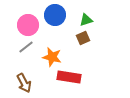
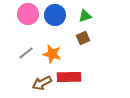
green triangle: moved 1 px left, 4 px up
pink circle: moved 11 px up
gray line: moved 6 px down
orange star: moved 3 px up
red rectangle: rotated 10 degrees counterclockwise
brown arrow: moved 18 px right; rotated 90 degrees clockwise
